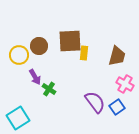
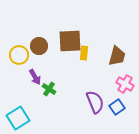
purple semicircle: rotated 15 degrees clockwise
